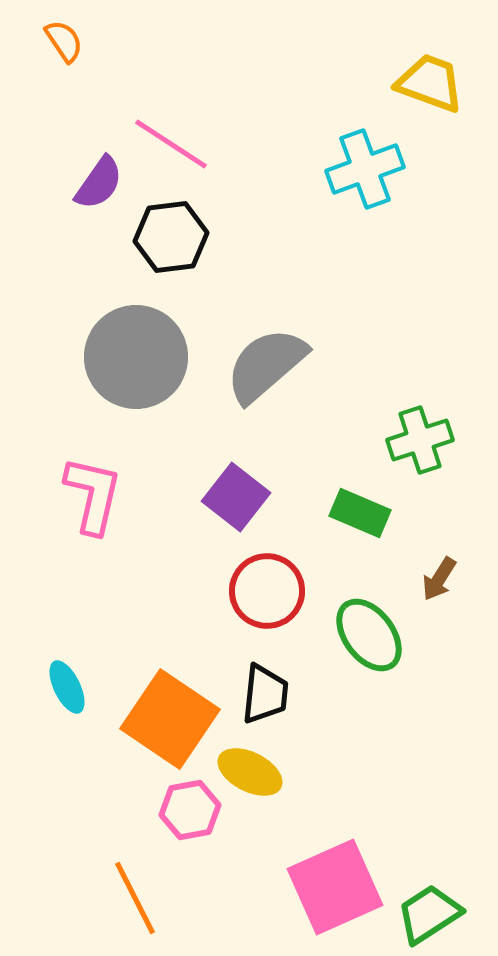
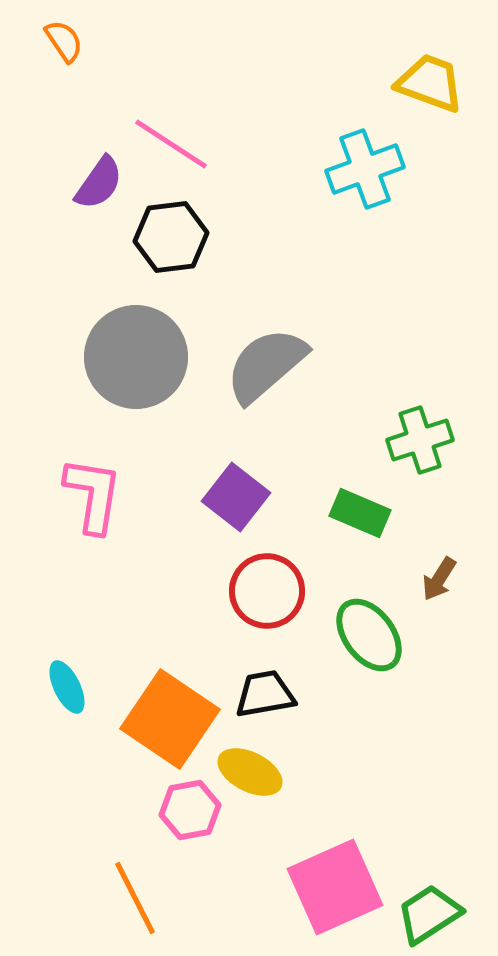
pink L-shape: rotated 4 degrees counterclockwise
black trapezoid: rotated 106 degrees counterclockwise
